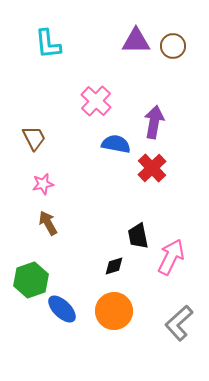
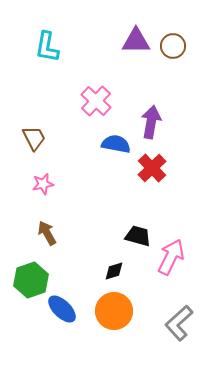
cyan L-shape: moved 1 px left, 3 px down; rotated 16 degrees clockwise
purple arrow: moved 3 px left
brown arrow: moved 1 px left, 10 px down
black trapezoid: rotated 116 degrees clockwise
black diamond: moved 5 px down
